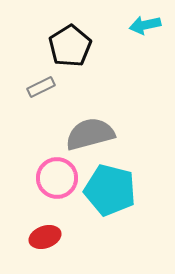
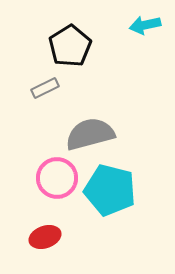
gray rectangle: moved 4 px right, 1 px down
